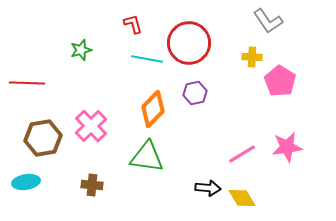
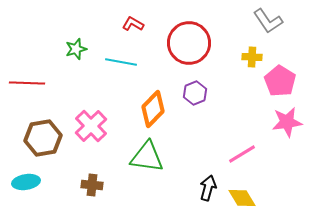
red L-shape: rotated 45 degrees counterclockwise
green star: moved 5 px left, 1 px up
cyan line: moved 26 px left, 3 px down
purple hexagon: rotated 10 degrees counterclockwise
pink star: moved 25 px up
black arrow: rotated 80 degrees counterclockwise
